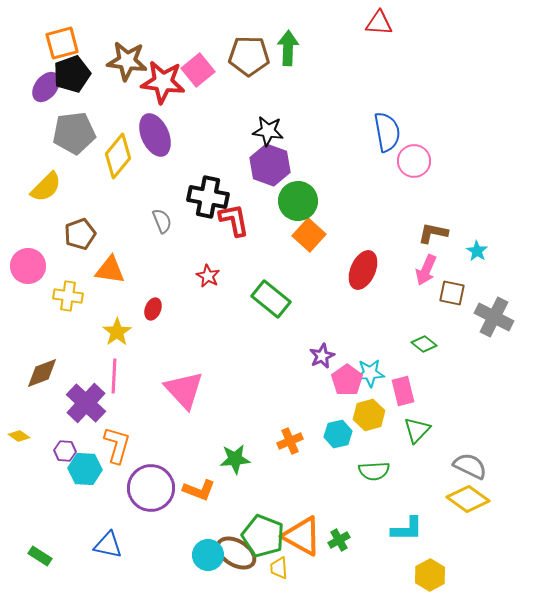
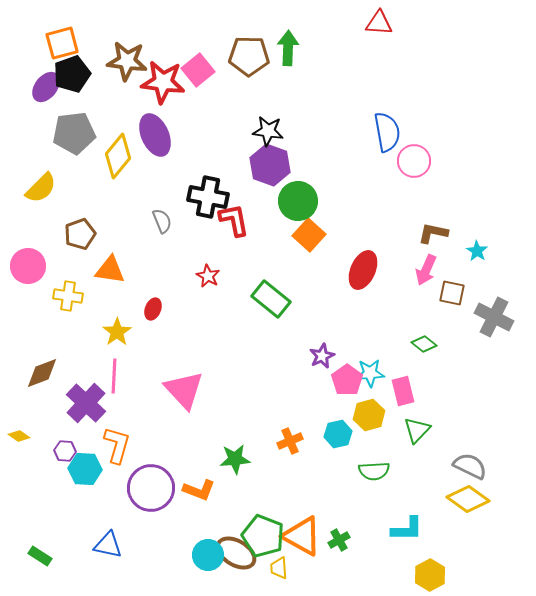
yellow semicircle at (46, 187): moved 5 px left, 1 px down
